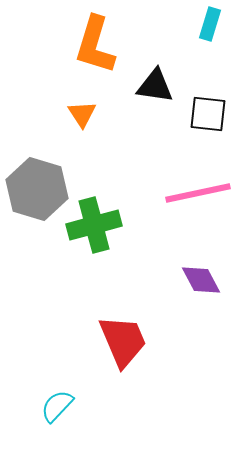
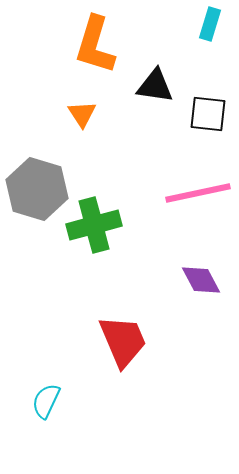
cyan semicircle: moved 11 px left, 5 px up; rotated 18 degrees counterclockwise
